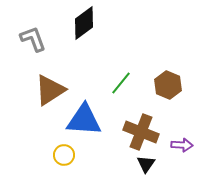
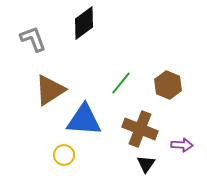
brown cross: moved 1 px left, 3 px up
